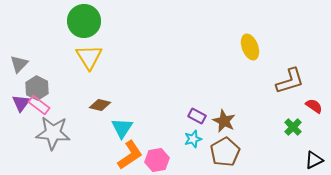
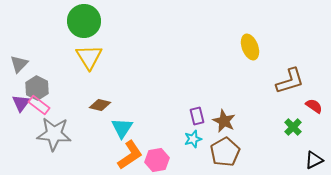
purple rectangle: rotated 48 degrees clockwise
gray star: moved 1 px right, 1 px down
